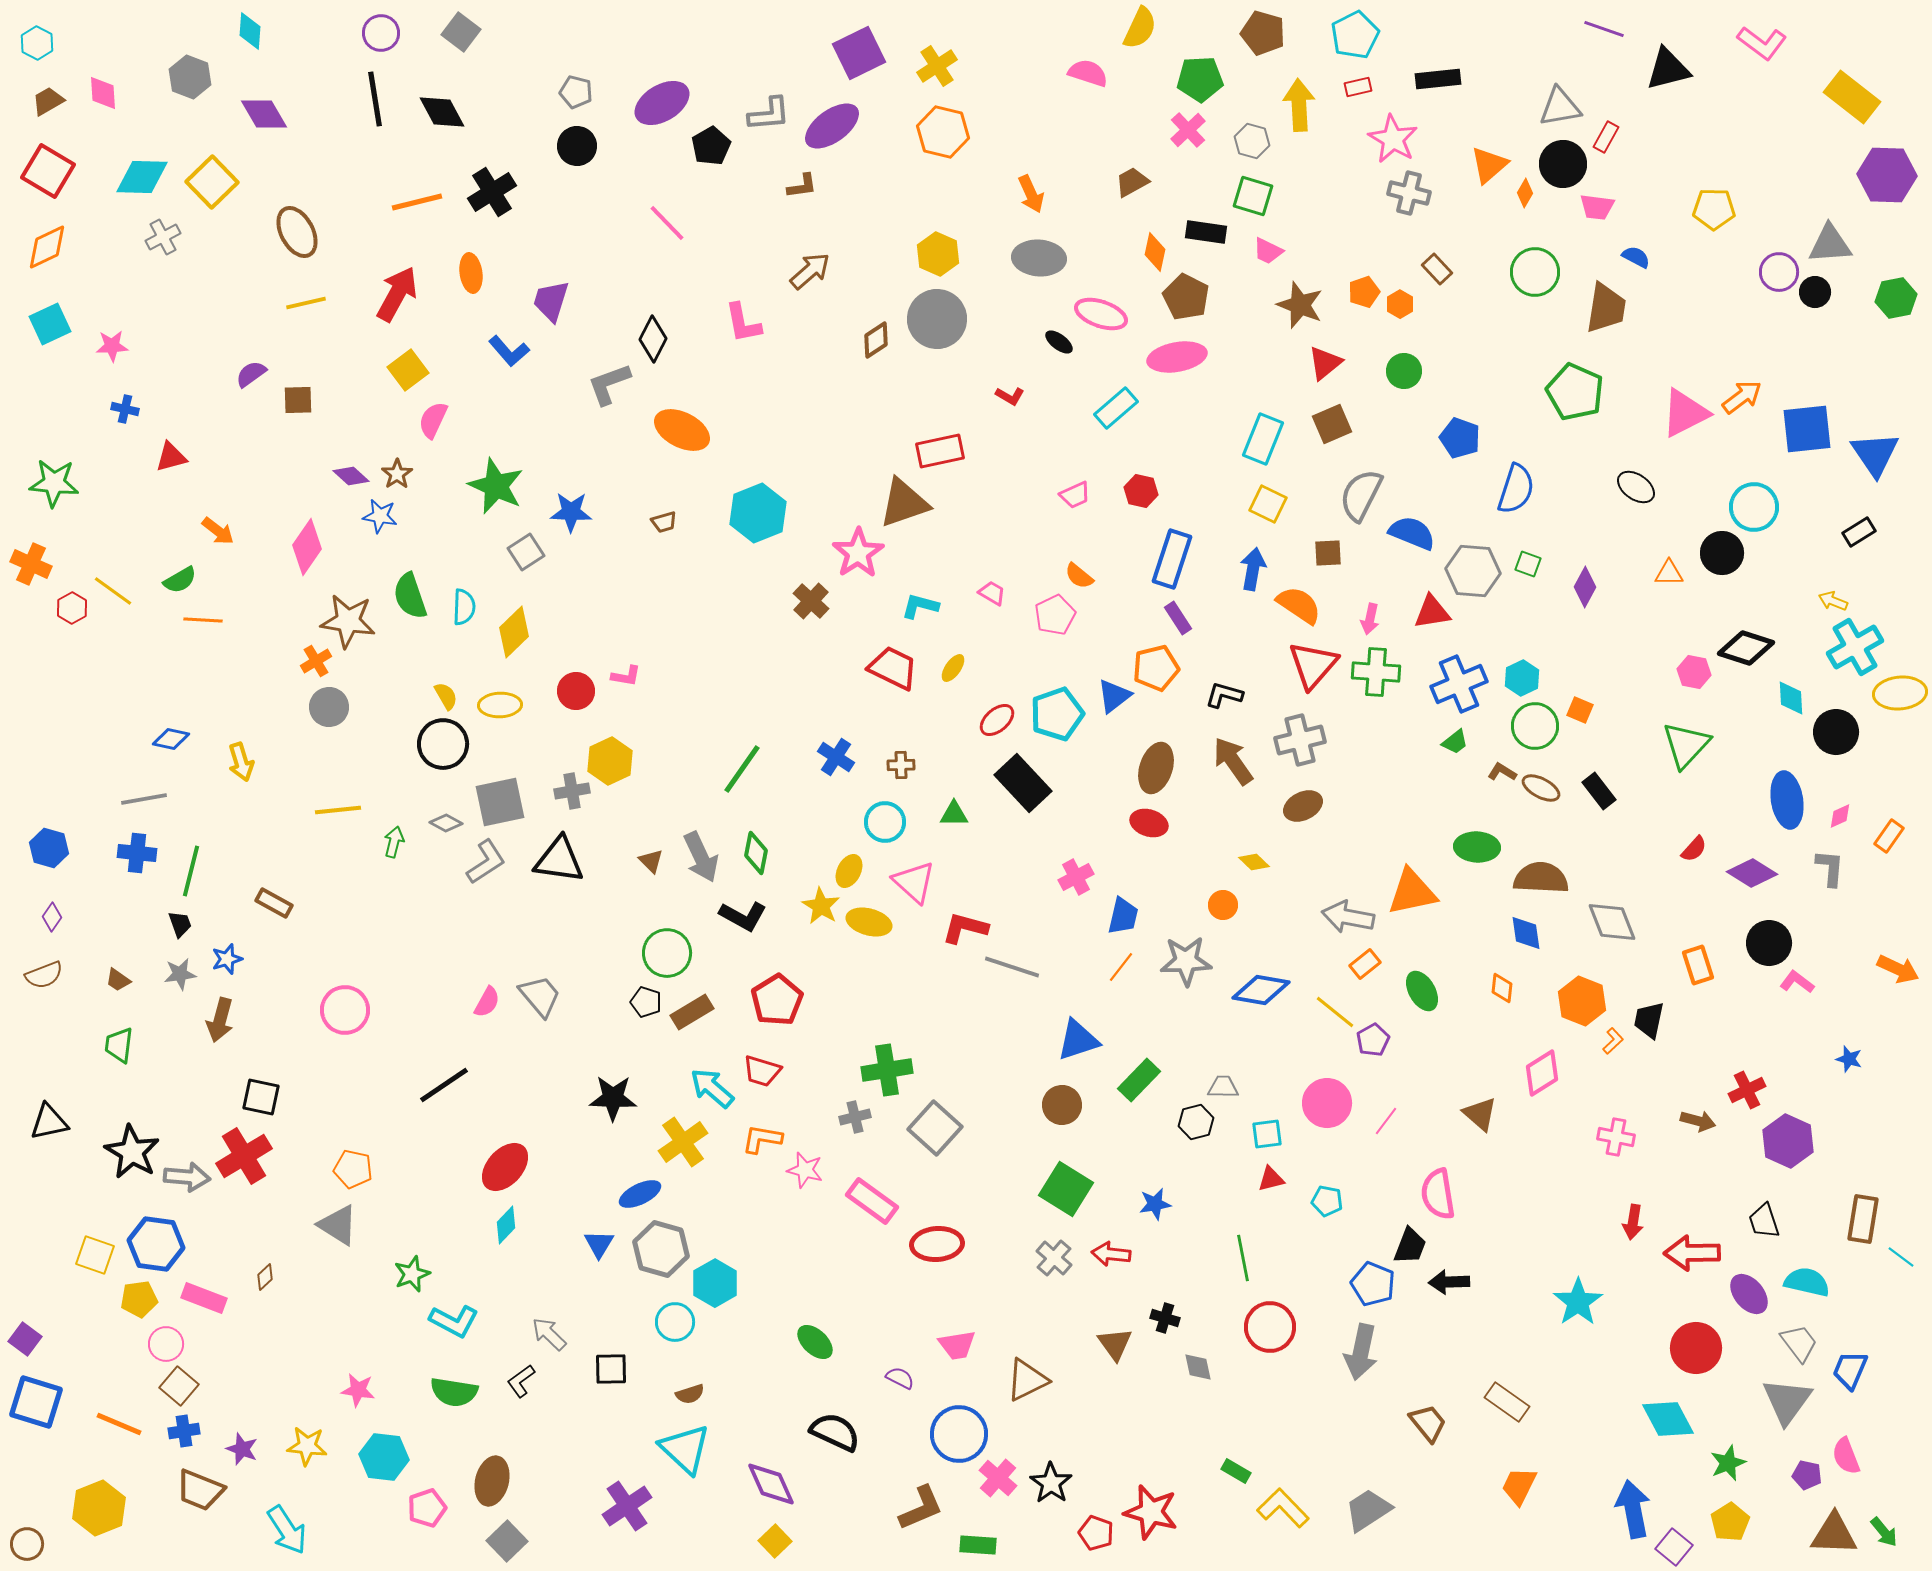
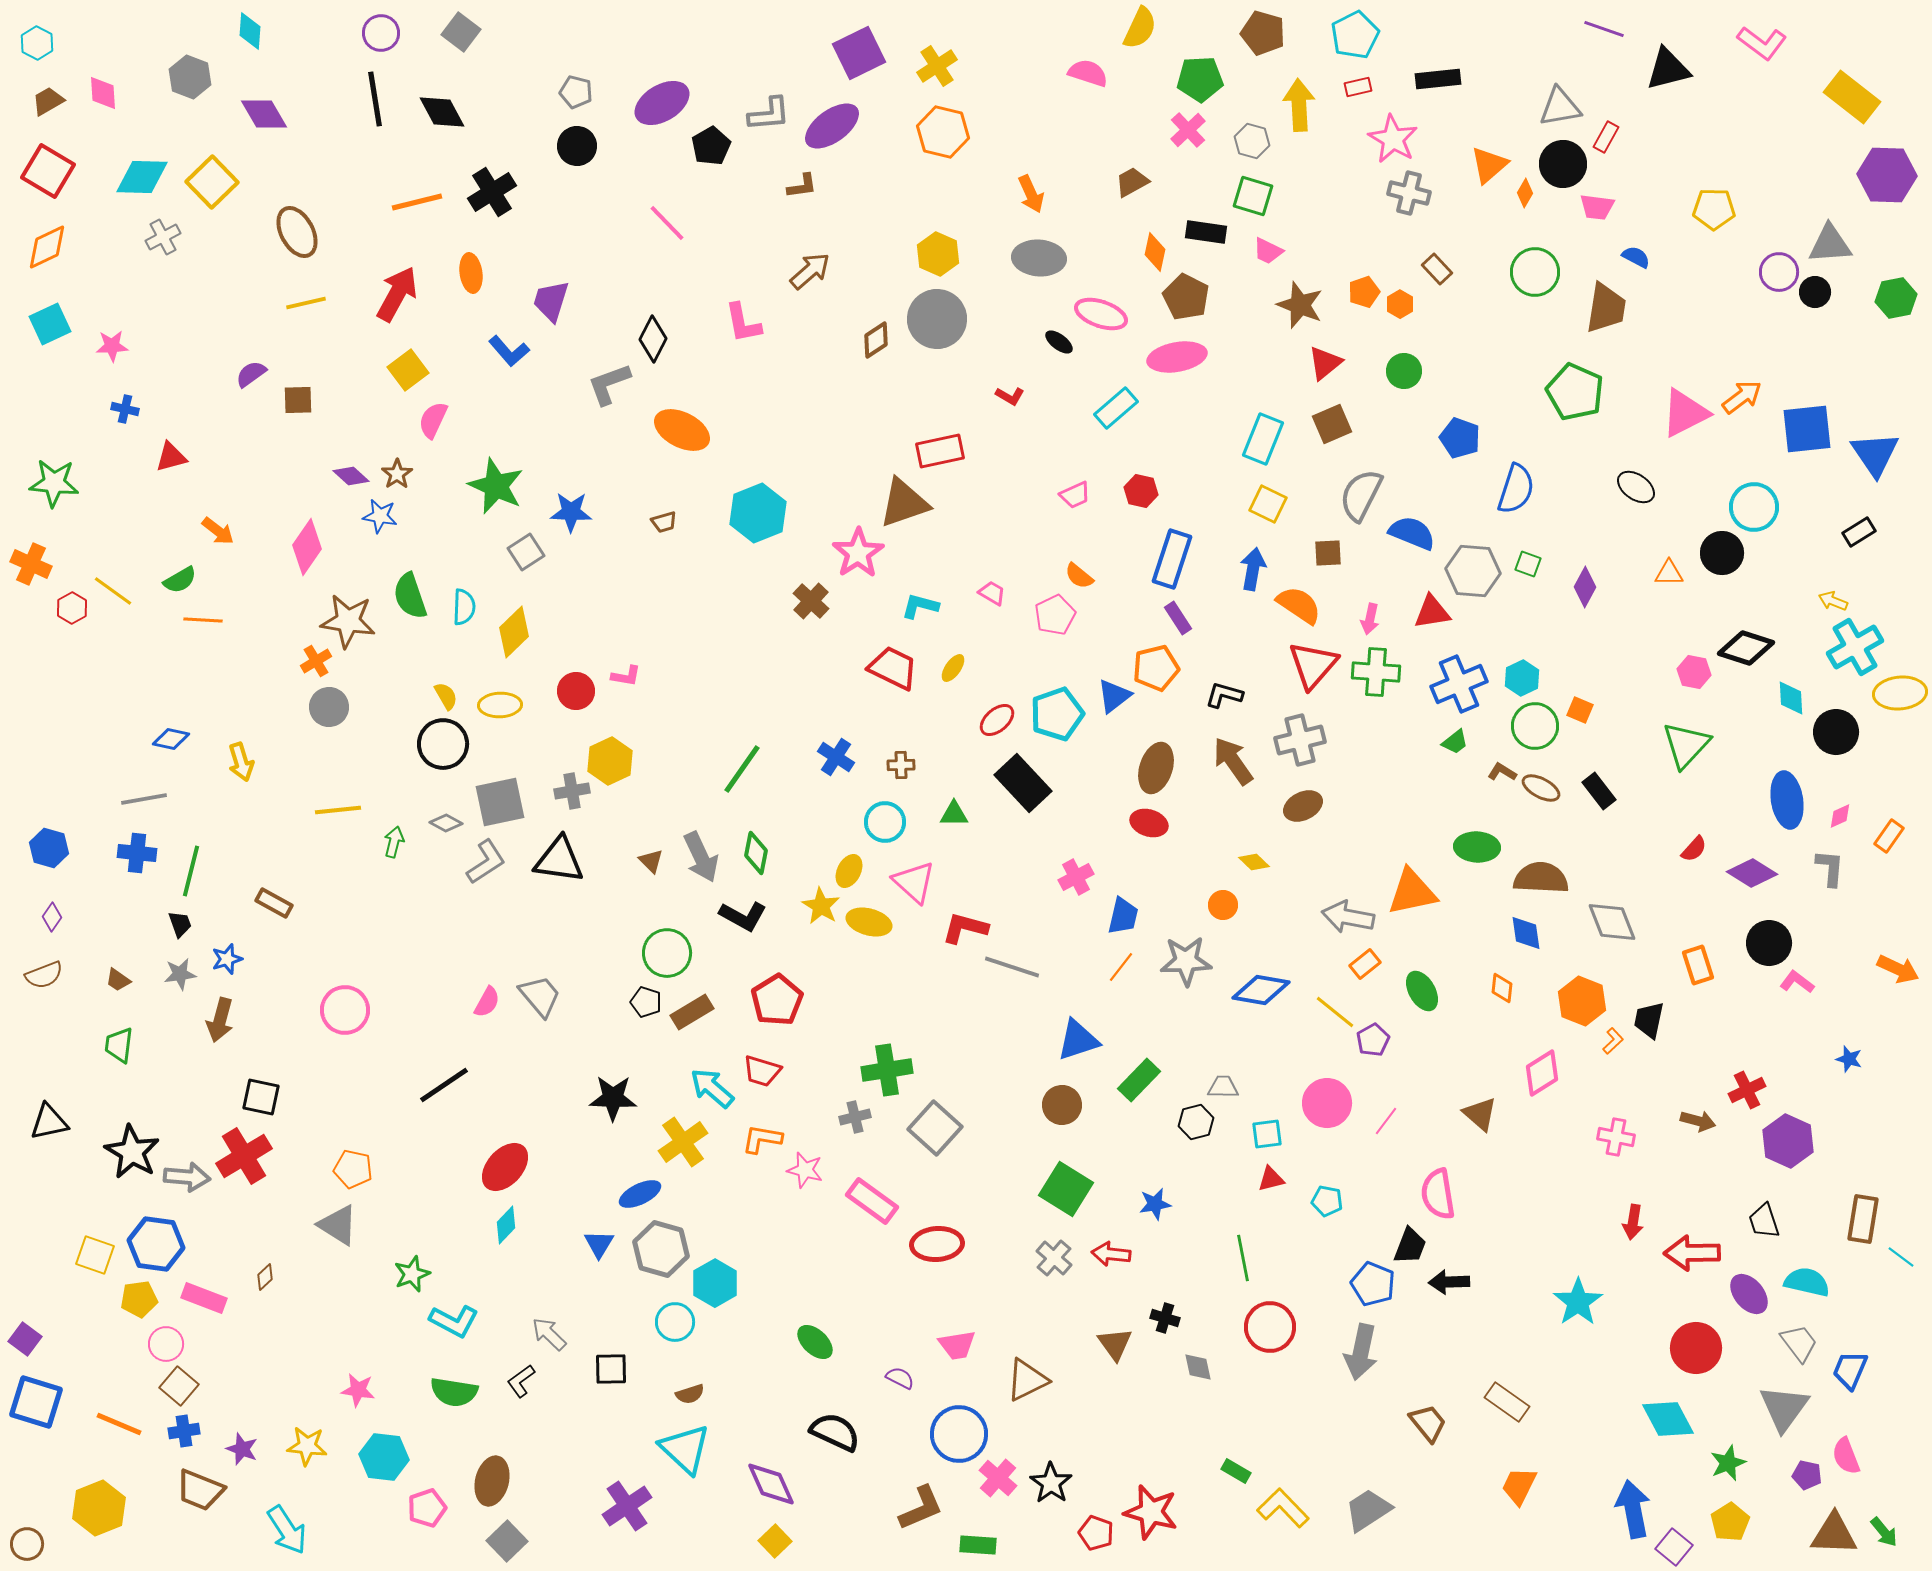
gray triangle at (1787, 1401): moved 3 px left, 7 px down
